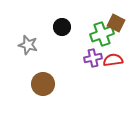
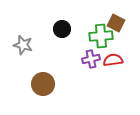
black circle: moved 2 px down
green cross: moved 1 px left, 2 px down; rotated 15 degrees clockwise
gray star: moved 5 px left
purple cross: moved 2 px left, 1 px down
